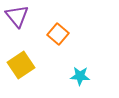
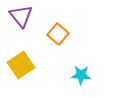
purple triangle: moved 4 px right
cyan star: moved 1 px right, 1 px up
